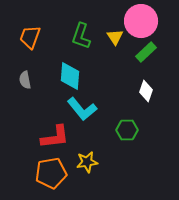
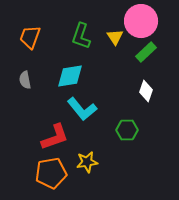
cyan diamond: rotated 76 degrees clockwise
red L-shape: rotated 12 degrees counterclockwise
